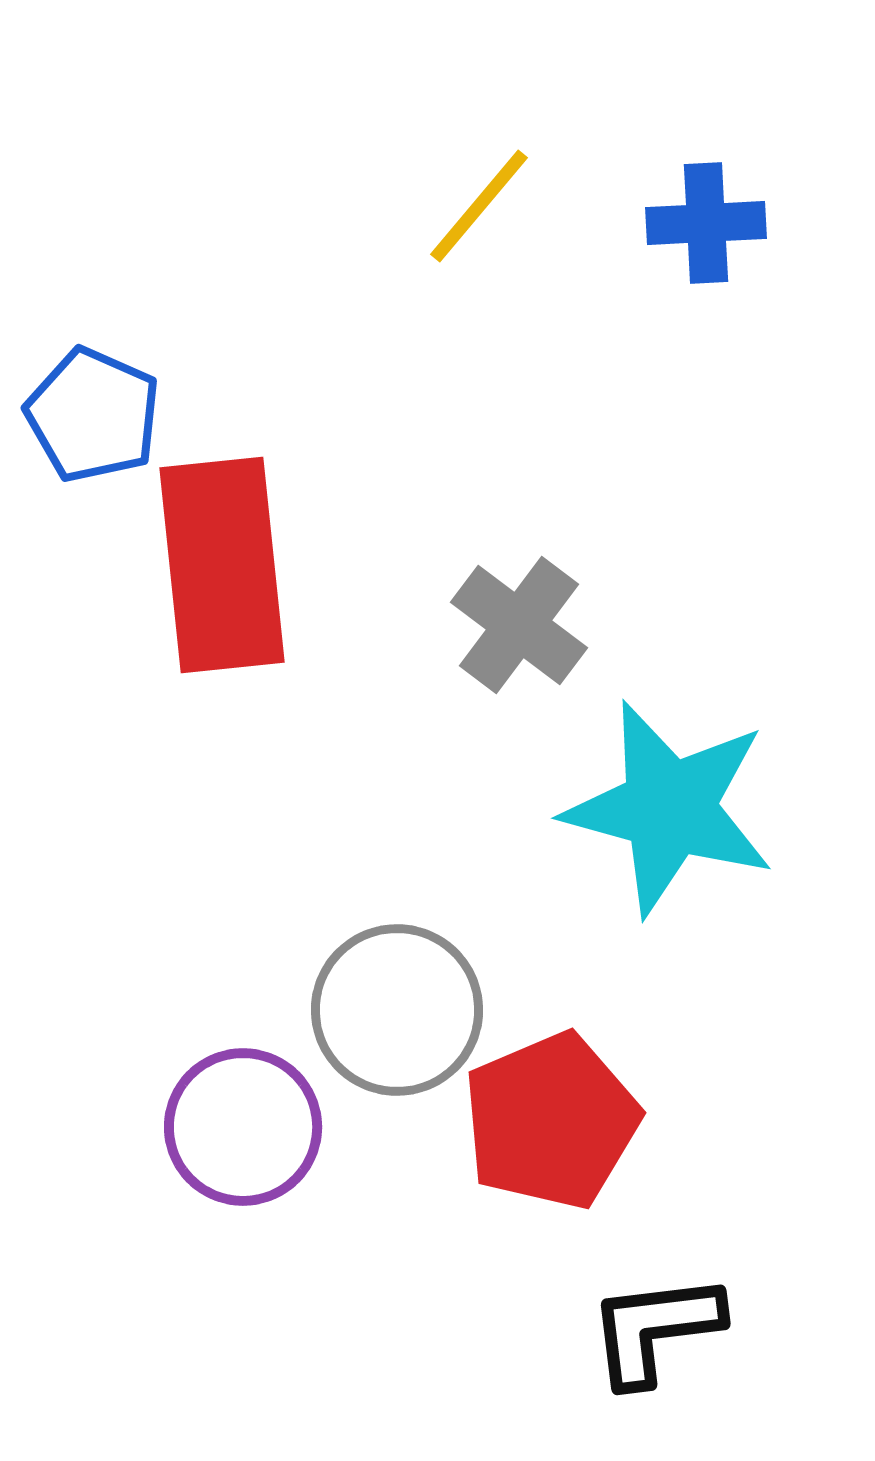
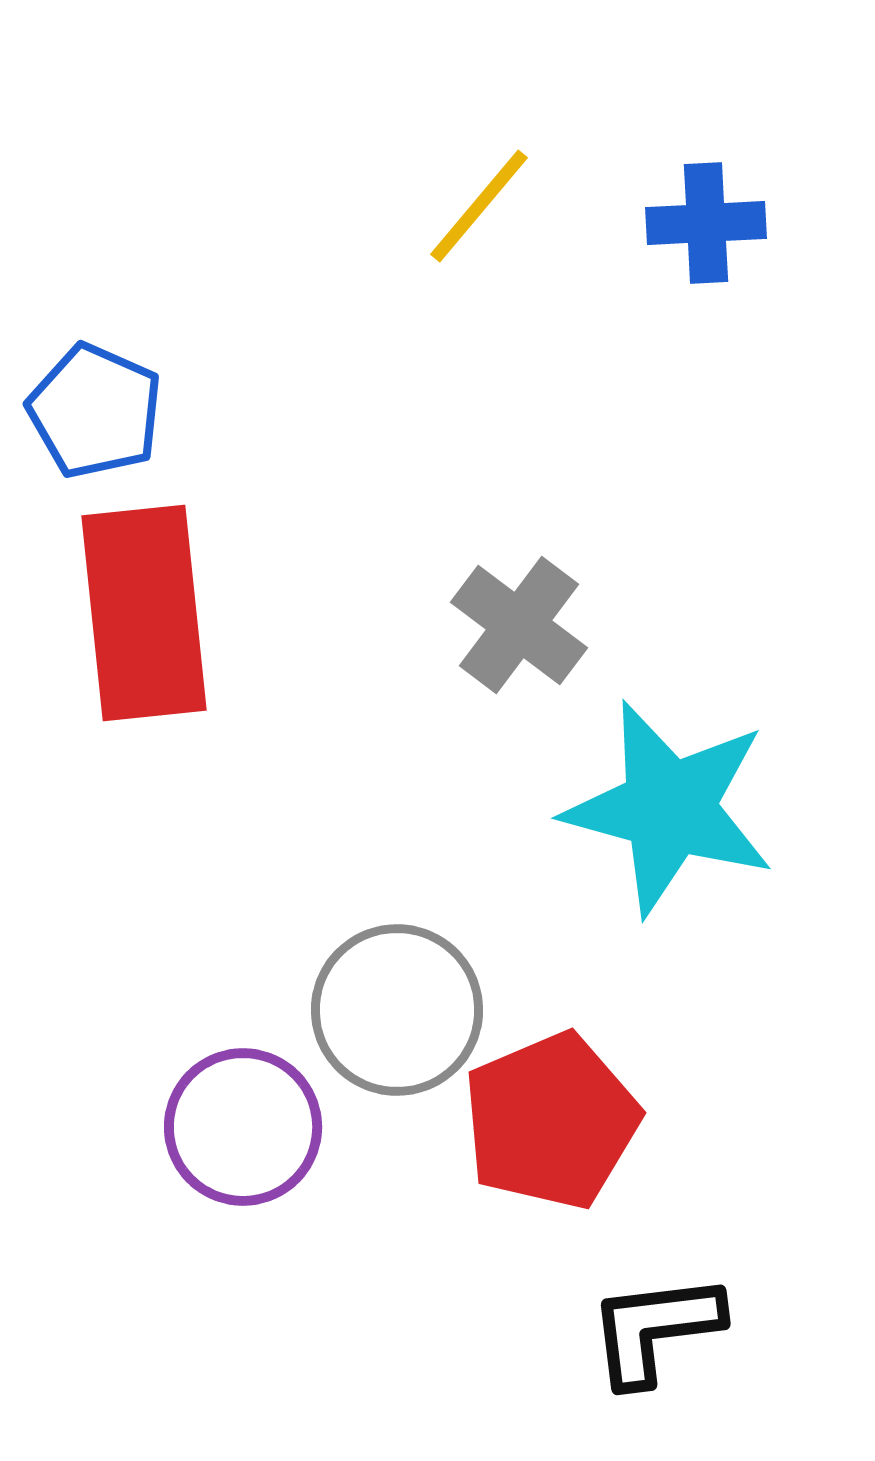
blue pentagon: moved 2 px right, 4 px up
red rectangle: moved 78 px left, 48 px down
